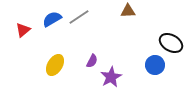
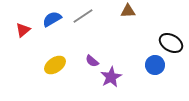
gray line: moved 4 px right, 1 px up
purple semicircle: rotated 104 degrees clockwise
yellow ellipse: rotated 25 degrees clockwise
